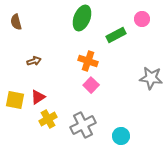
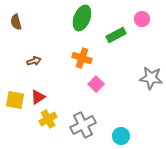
orange cross: moved 6 px left, 3 px up
pink square: moved 5 px right, 1 px up
